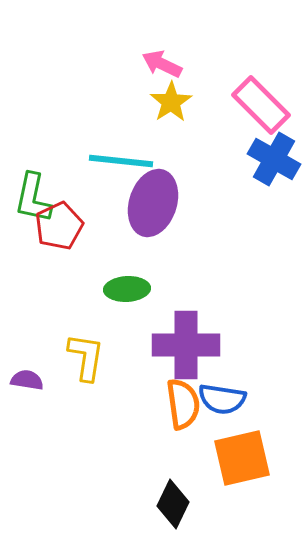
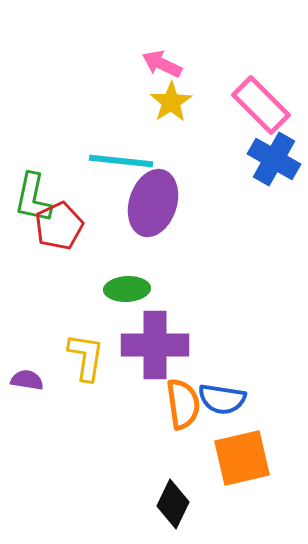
purple cross: moved 31 px left
